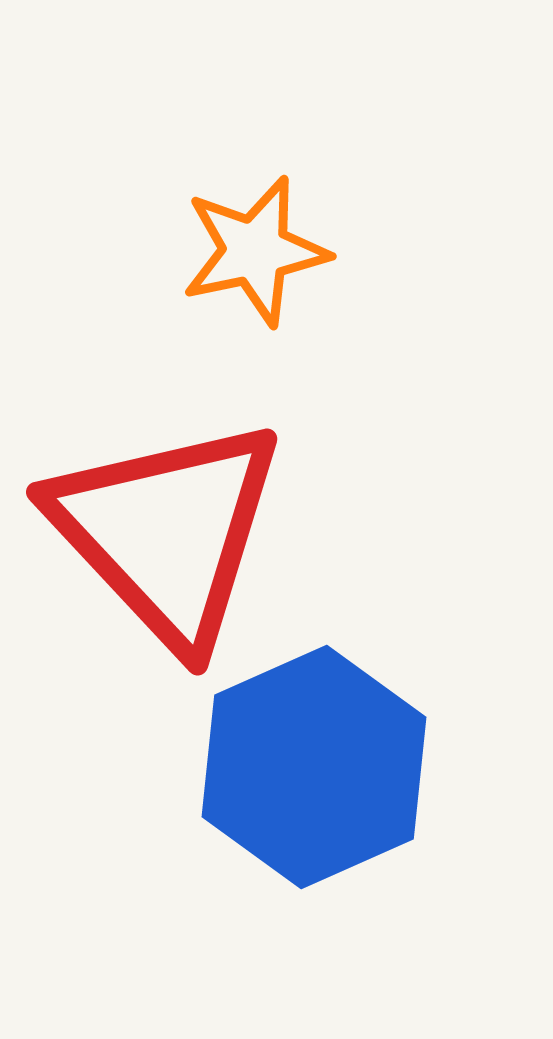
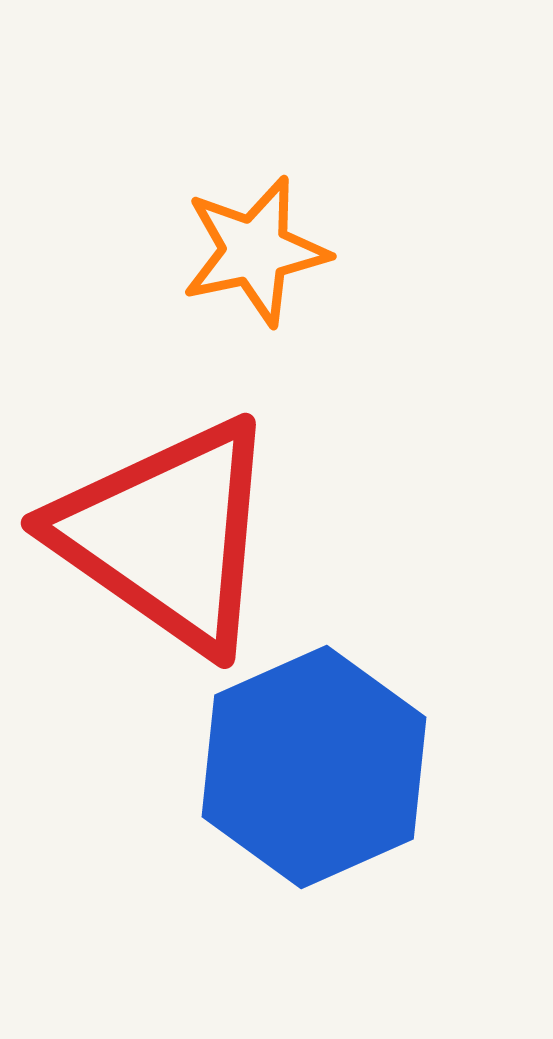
red triangle: moved 3 px down; rotated 12 degrees counterclockwise
